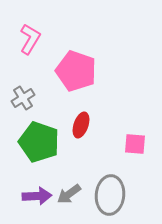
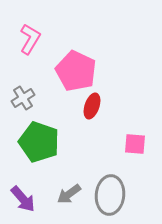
pink pentagon: rotated 6 degrees clockwise
red ellipse: moved 11 px right, 19 px up
purple arrow: moved 14 px left, 3 px down; rotated 52 degrees clockwise
